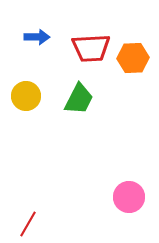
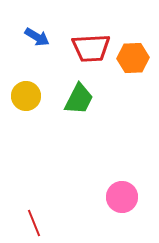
blue arrow: rotated 30 degrees clockwise
pink circle: moved 7 px left
red line: moved 6 px right, 1 px up; rotated 52 degrees counterclockwise
